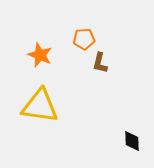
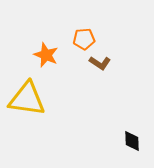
orange star: moved 6 px right
brown L-shape: rotated 70 degrees counterclockwise
yellow triangle: moved 13 px left, 7 px up
